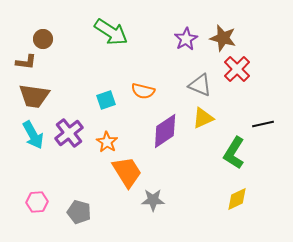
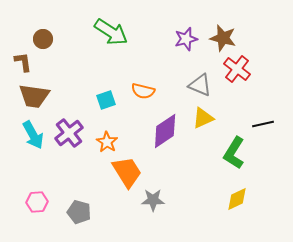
purple star: rotated 15 degrees clockwise
brown L-shape: moved 3 px left; rotated 105 degrees counterclockwise
red cross: rotated 8 degrees counterclockwise
